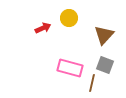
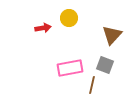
red arrow: rotated 14 degrees clockwise
brown triangle: moved 8 px right
pink rectangle: rotated 25 degrees counterclockwise
brown line: moved 2 px down
